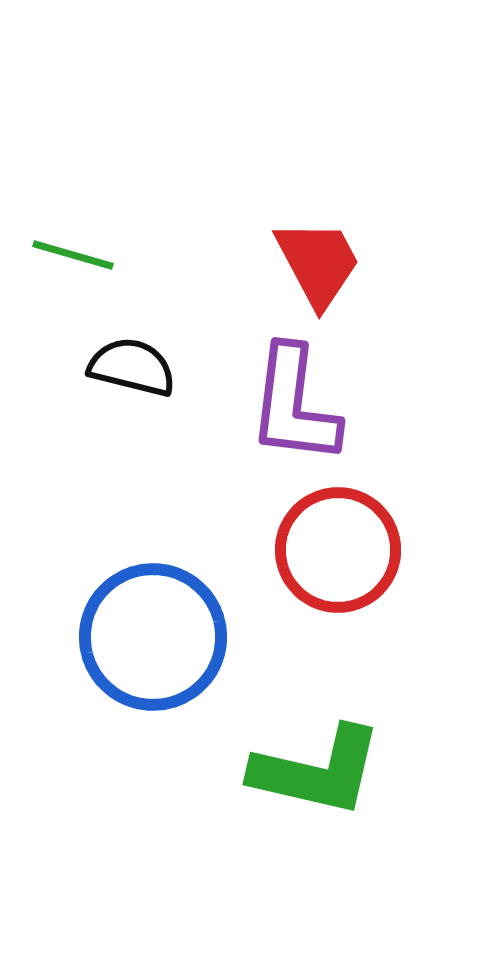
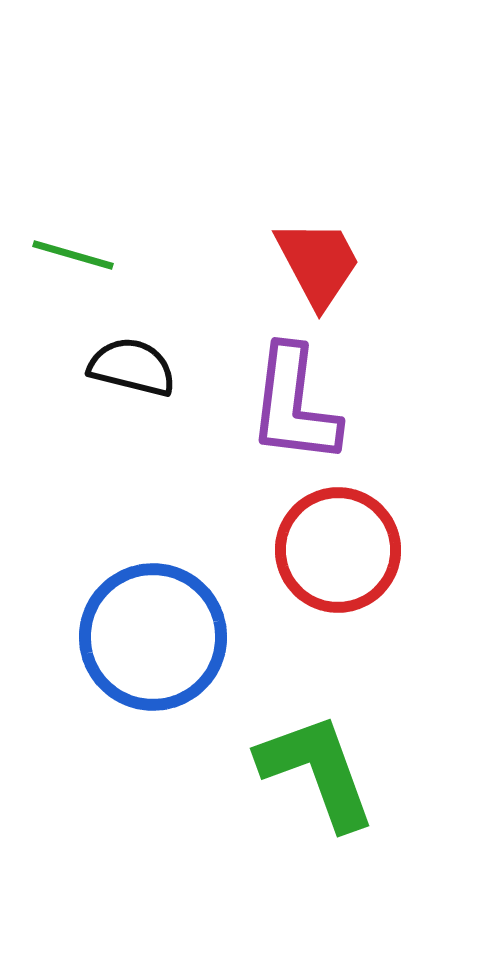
green L-shape: rotated 123 degrees counterclockwise
